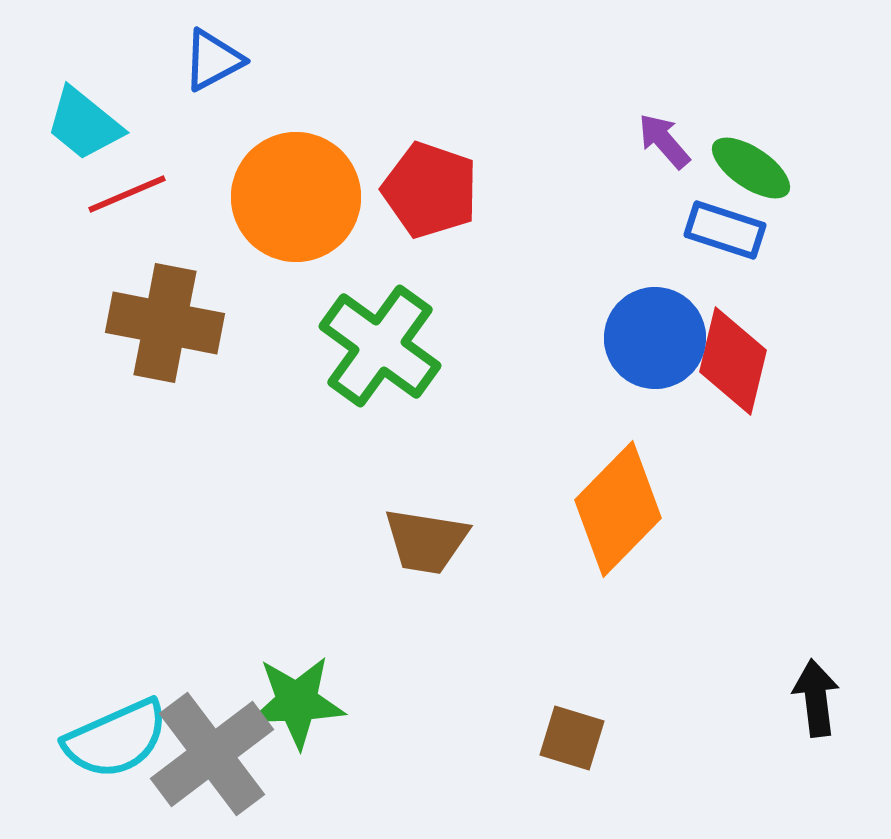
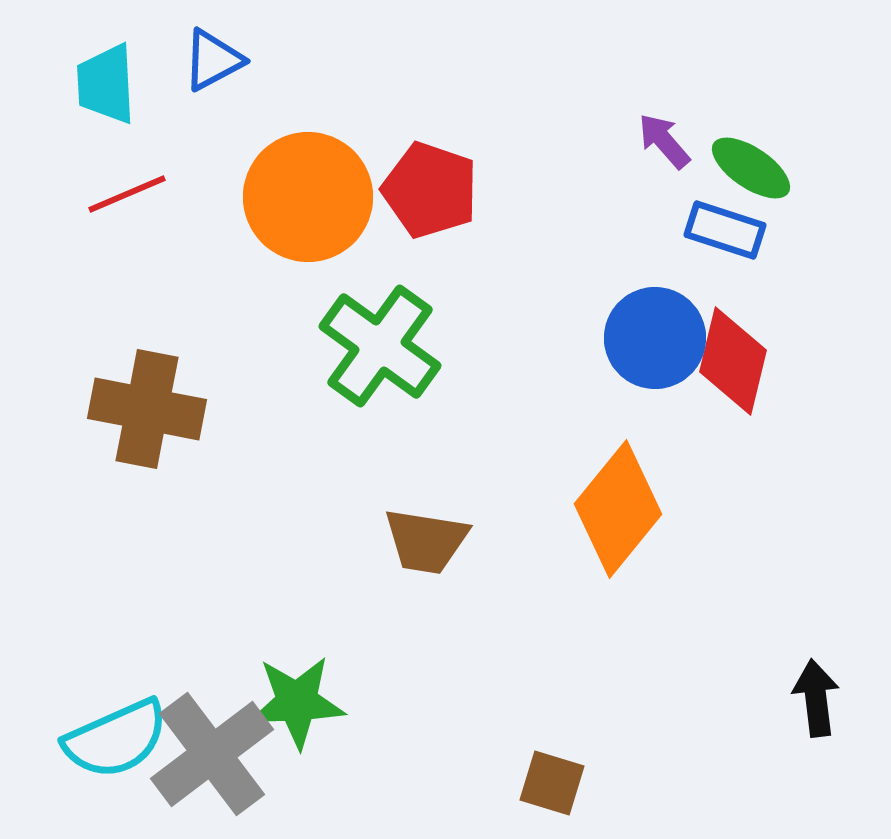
cyan trapezoid: moved 22 px right, 40 px up; rotated 48 degrees clockwise
orange circle: moved 12 px right
brown cross: moved 18 px left, 86 px down
orange diamond: rotated 5 degrees counterclockwise
brown square: moved 20 px left, 45 px down
